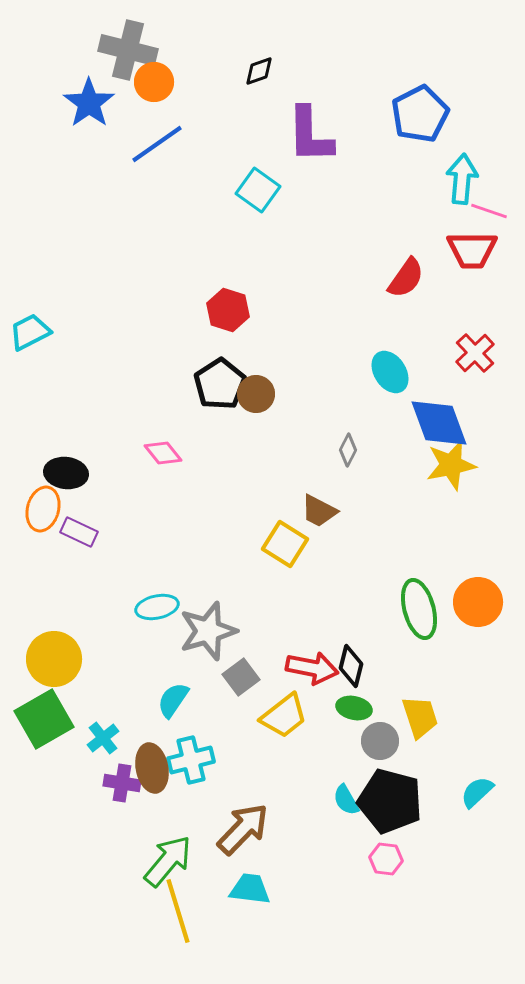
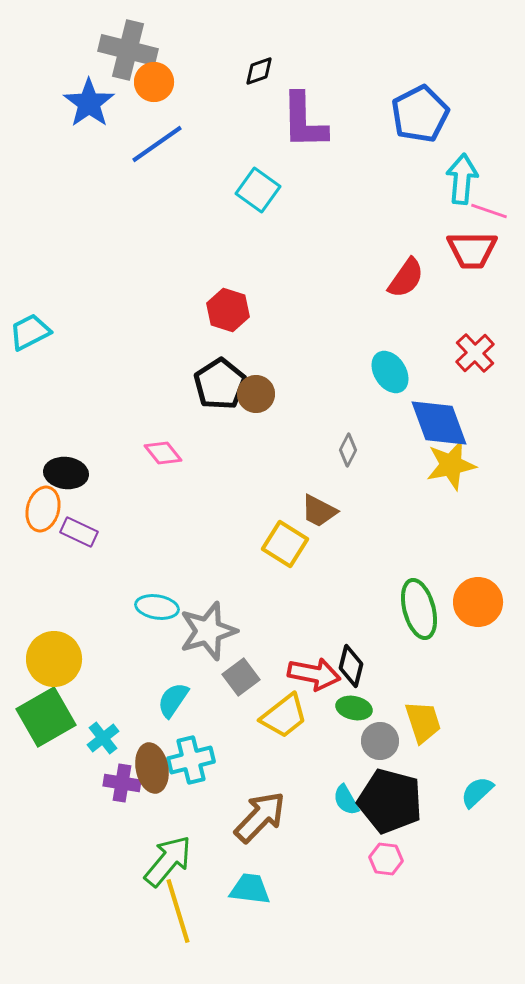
purple L-shape at (310, 135): moved 6 px left, 14 px up
cyan ellipse at (157, 607): rotated 21 degrees clockwise
red arrow at (312, 668): moved 2 px right, 6 px down
yellow trapezoid at (420, 717): moved 3 px right, 5 px down
green square at (44, 719): moved 2 px right, 2 px up
brown arrow at (243, 829): moved 17 px right, 12 px up
